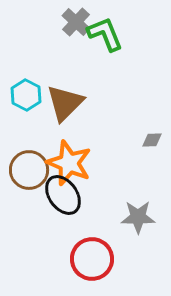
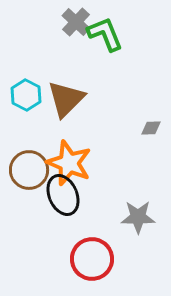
brown triangle: moved 1 px right, 4 px up
gray diamond: moved 1 px left, 12 px up
black ellipse: rotated 12 degrees clockwise
